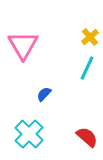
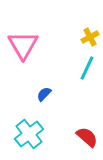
yellow cross: rotated 12 degrees clockwise
cyan cross: rotated 8 degrees clockwise
